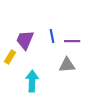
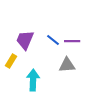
blue line: moved 1 px right, 4 px down; rotated 40 degrees counterclockwise
yellow rectangle: moved 1 px right, 4 px down
cyan arrow: moved 1 px right, 1 px up
